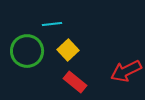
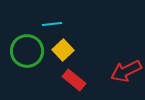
yellow square: moved 5 px left
red rectangle: moved 1 px left, 2 px up
